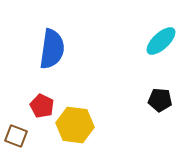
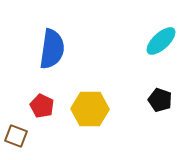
black pentagon: rotated 15 degrees clockwise
yellow hexagon: moved 15 px right, 16 px up; rotated 6 degrees counterclockwise
